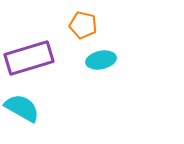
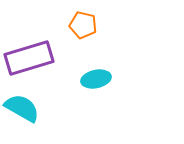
cyan ellipse: moved 5 px left, 19 px down
